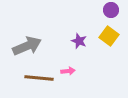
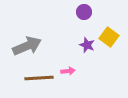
purple circle: moved 27 px left, 2 px down
yellow square: moved 1 px down
purple star: moved 8 px right, 4 px down
brown line: rotated 8 degrees counterclockwise
